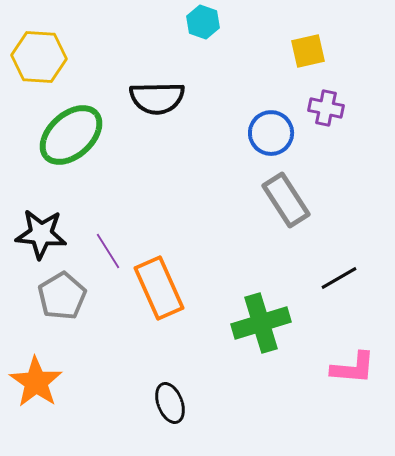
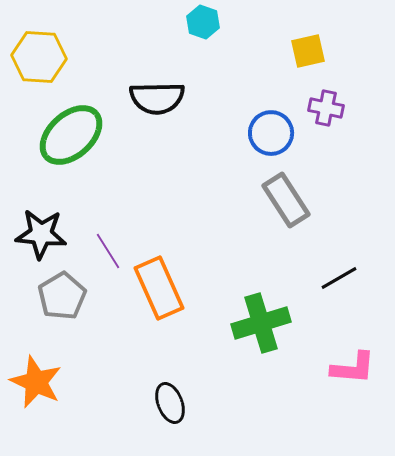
orange star: rotated 10 degrees counterclockwise
